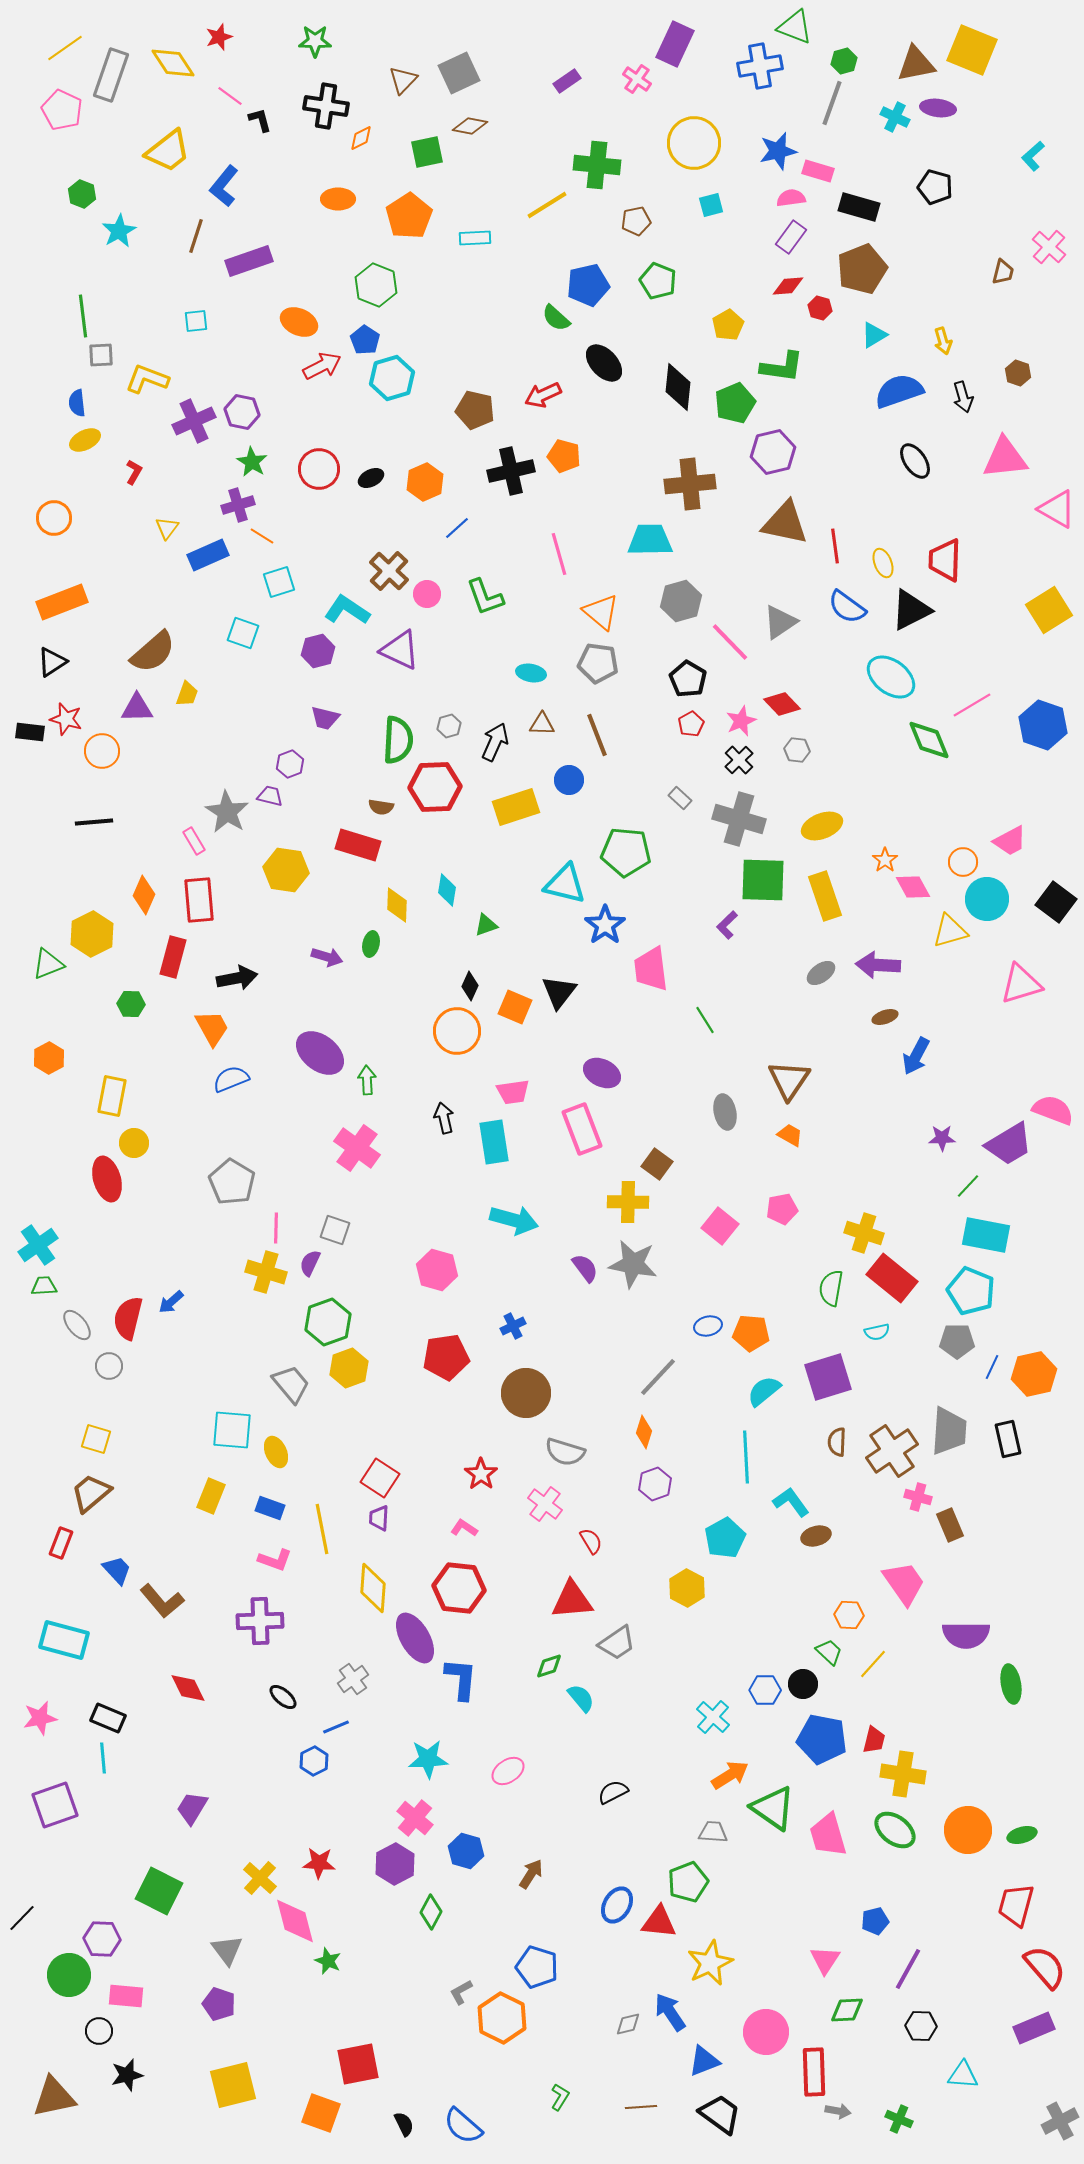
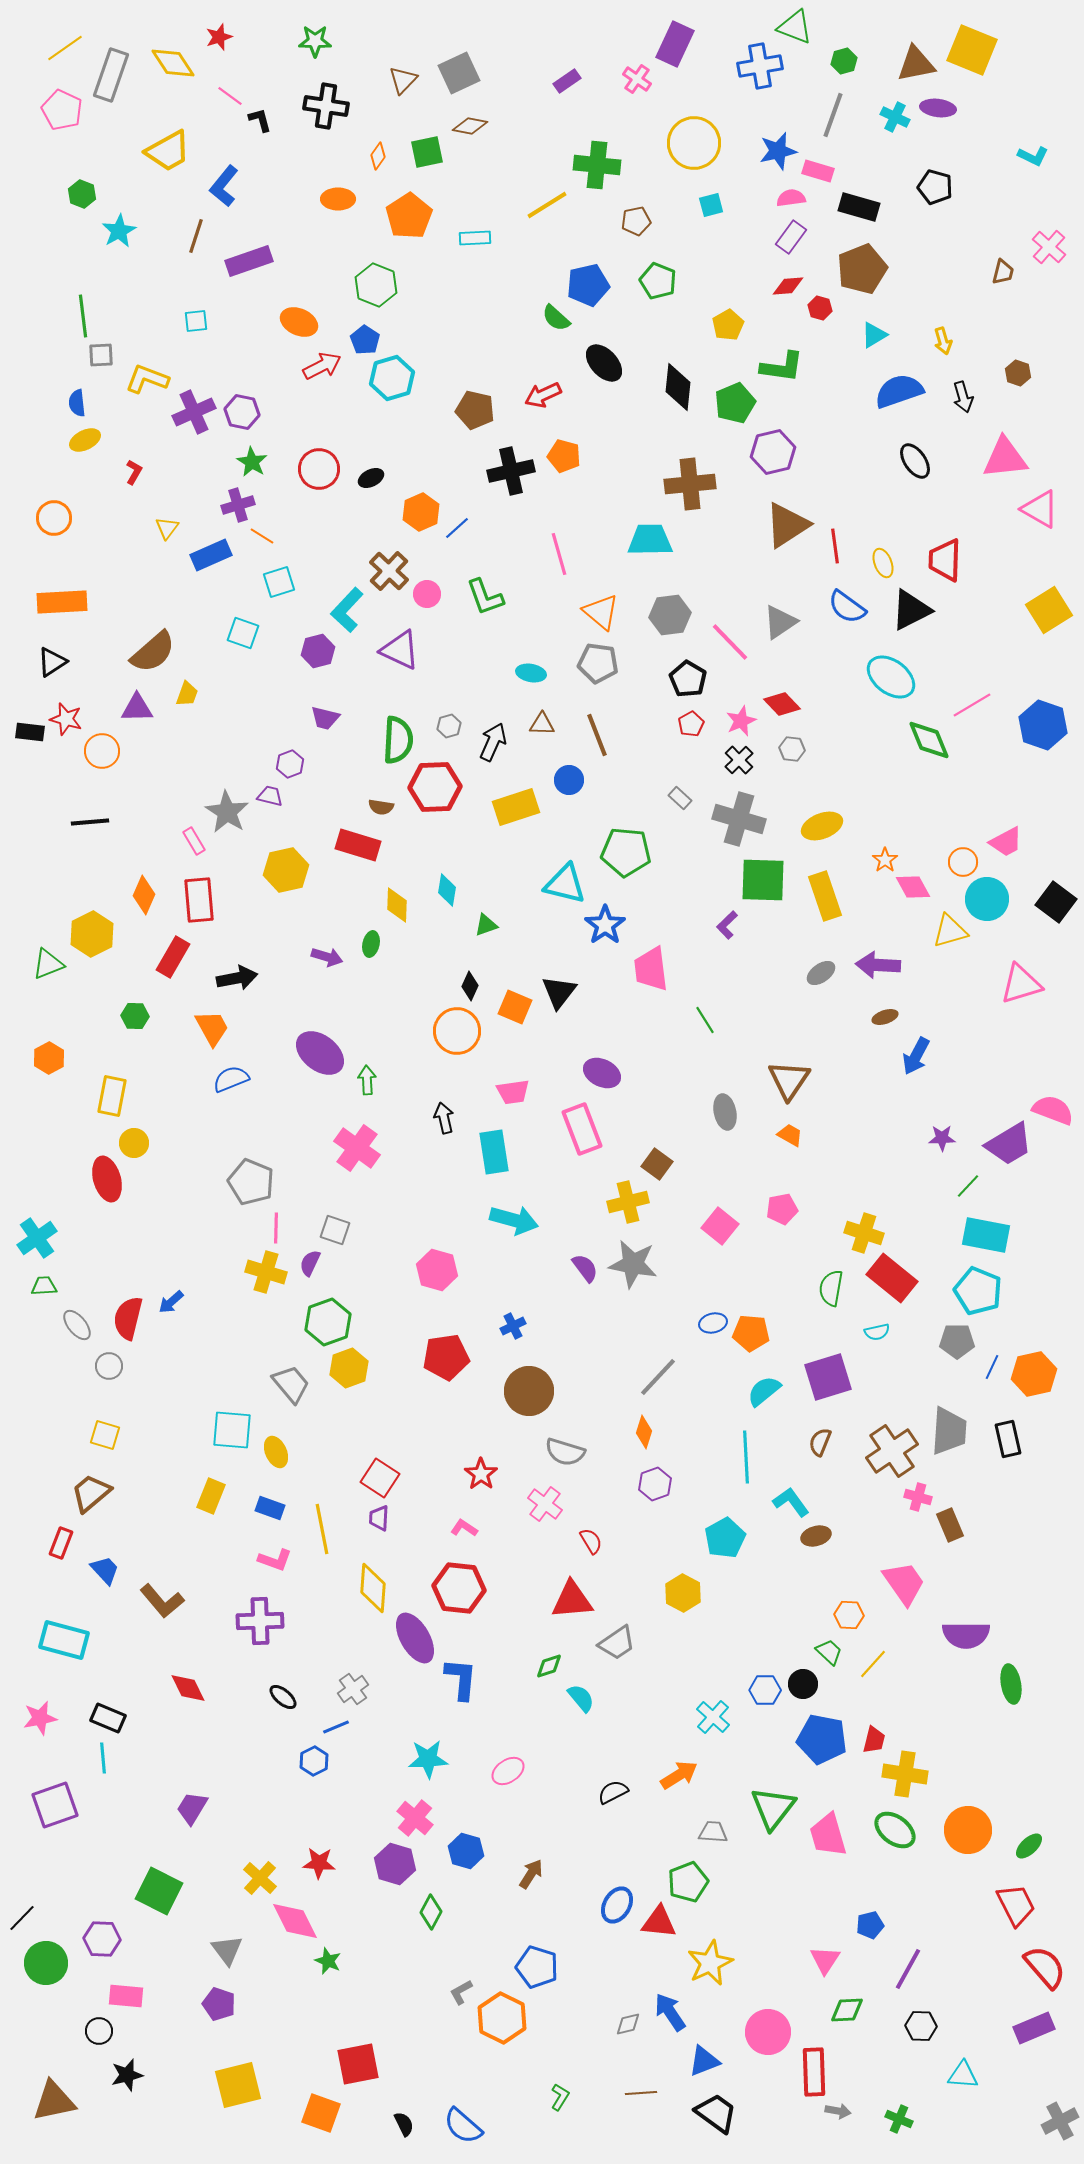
gray line at (832, 103): moved 1 px right, 12 px down
orange diamond at (361, 138): moved 17 px right, 18 px down; rotated 28 degrees counterclockwise
yellow trapezoid at (168, 151): rotated 9 degrees clockwise
cyan L-shape at (1033, 156): rotated 112 degrees counterclockwise
purple cross at (194, 421): moved 9 px up
orange hexagon at (425, 482): moved 4 px left, 30 px down
pink triangle at (1057, 509): moved 17 px left
brown triangle at (785, 523): moved 2 px right, 2 px down; rotated 45 degrees counterclockwise
blue rectangle at (208, 555): moved 3 px right
gray hexagon at (681, 601): moved 11 px left, 14 px down; rotated 9 degrees clockwise
orange rectangle at (62, 602): rotated 18 degrees clockwise
cyan L-shape at (347, 610): rotated 81 degrees counterclockwise
black arrow at (495, 742): moved 2 px left
gray hexagon at (797, 750): moved 5 px left, 1 px up
black line at (94, 822): moved 4 px left
pink trapezoid at (1010, 841): moved 4 px left, 1 px down
yellow hexagon at (286, 870): rotated 21 degrees counterclockwise
red rectangle at (173, 957): rotated 15 degrees clockwise
green hexagon at (131, 1004): moved 4 px right, 12 px down
cyan rectangle at (494, 1142): moved 10 px down
gray pentagon at (232, 1182): moved 19 px right; rotated 9 degrees counterclockwise
yellow cross at (628, 1202): rotated 15 degrees counterclockwise
cyan cross at (38, 1245): moved 1 px left, 7 px up
cyan pentagon at (971, 1291): moved 7 px right
blue ellipse at (708, 1326): moved 5 px right, 3 px up
brown circle at (526, 1393): moved 3 px right, 2 px up
yellow square at (96, 1439): moved 9 px right, 4 px up
brown semicircle at (837, 1442): moved 17 px left; rotated 20 degrees clockwise
blue trapezoid at (117, 1570): moved 12 px left
yellow hexagon at (687, 1588): moved 4 px left, 5 px down
gray cross at (353, 1679): moved 10 px down
yellow cross at (903, 1774): moved 2 px right
orange arrow at (730, 1775): moved 51 px left
green triangle at (773, 1808): rotated 33 degrees clockwise
green ellipse at (1022, 1835): moved 7 px right, 11 px down; rotated 28 degrees counterclockwise
purple hexagon at (395, 1864): rotated 15 degrees counterclockwise
red trapezoid at (1016, 1905): rotated 138 degrees clockwise
pink diamond at (295, 1921): rotated 12 degrees counterclockwise
blue pentagon at (875, 1921): moved 5 px left, 4 px down
green circle at (69, 1975): moved 23 px left, 12 px up
pink circle at (766, 2032): moved 2 px right
yellow square at (233, 2085): moved 5 px right
brown triangle at (54, 2097): moved 4 px down
brown line at (641, 2107): moved 14 px up
black trapezoid at (720, 2114): moved 4 px left, 1 px up
